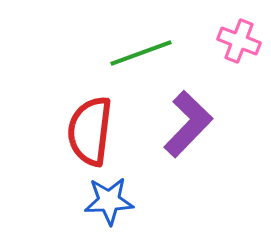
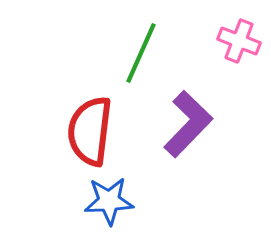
green line: rotated 46 degrees counterclockwise
